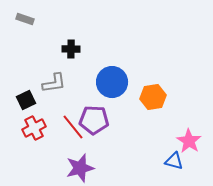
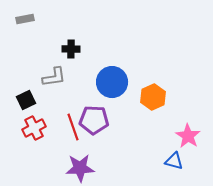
gray rectangle: rotated 30 degrees counterclockwise
gray L-shape: moved 6 px up
orange hexagon: rotated 15 degrees counterclockwise
red line: rotated 20 degrees clockwise
pink star: moved 1 px left, 5 px up
purple star: rotated 12 degrees clockwise
